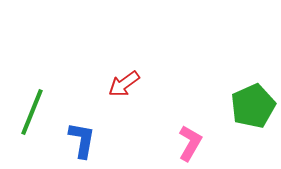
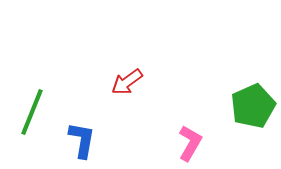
red arrow: moved 3 px right, 2 px up
